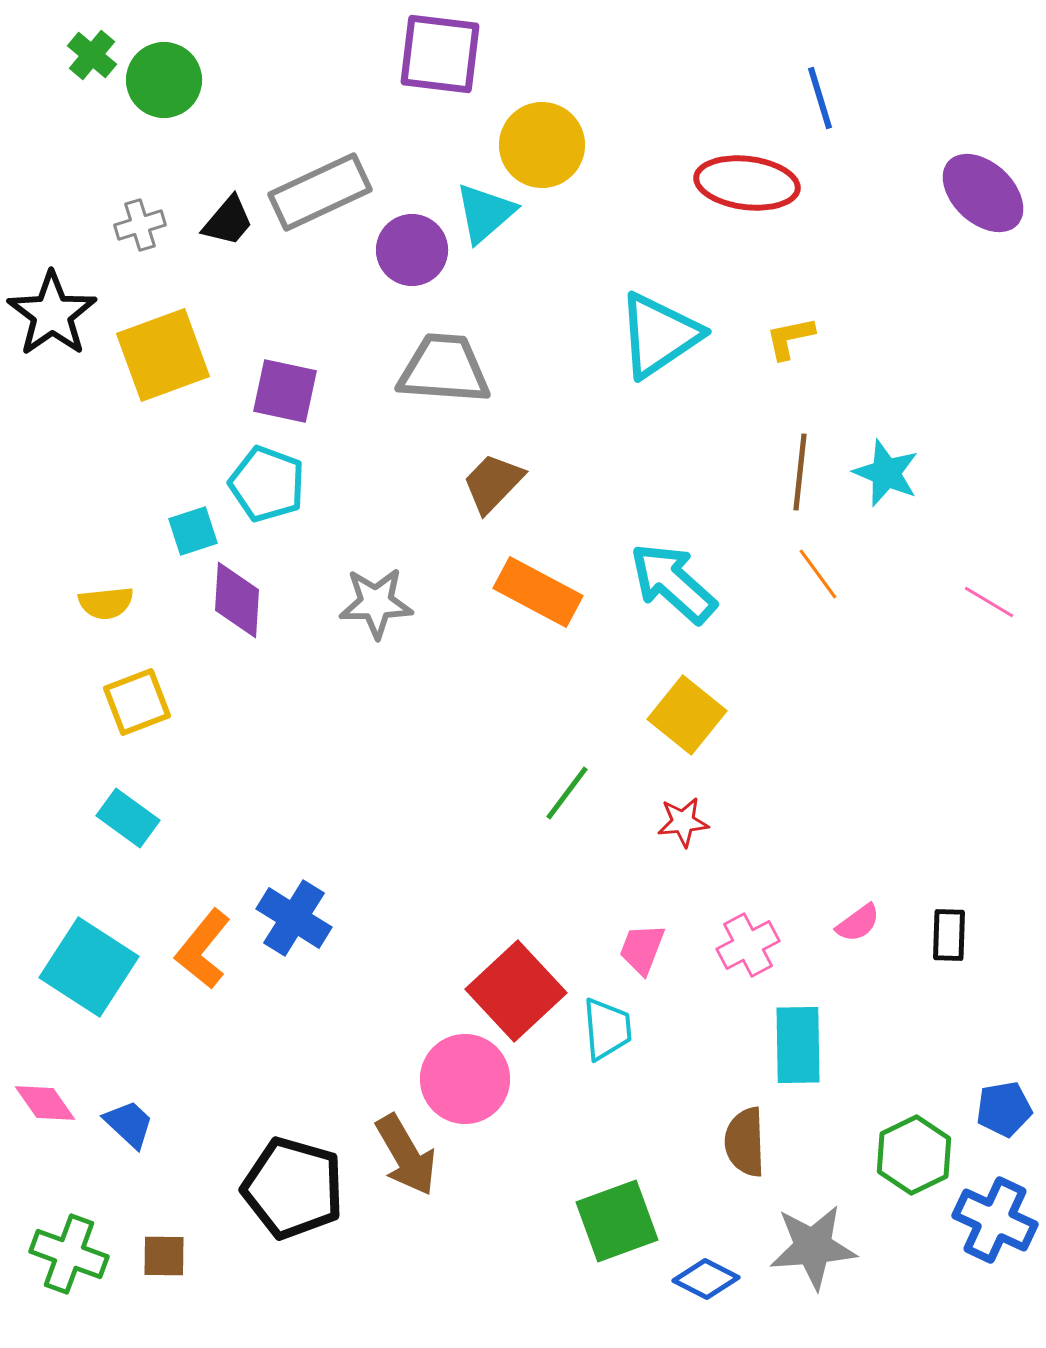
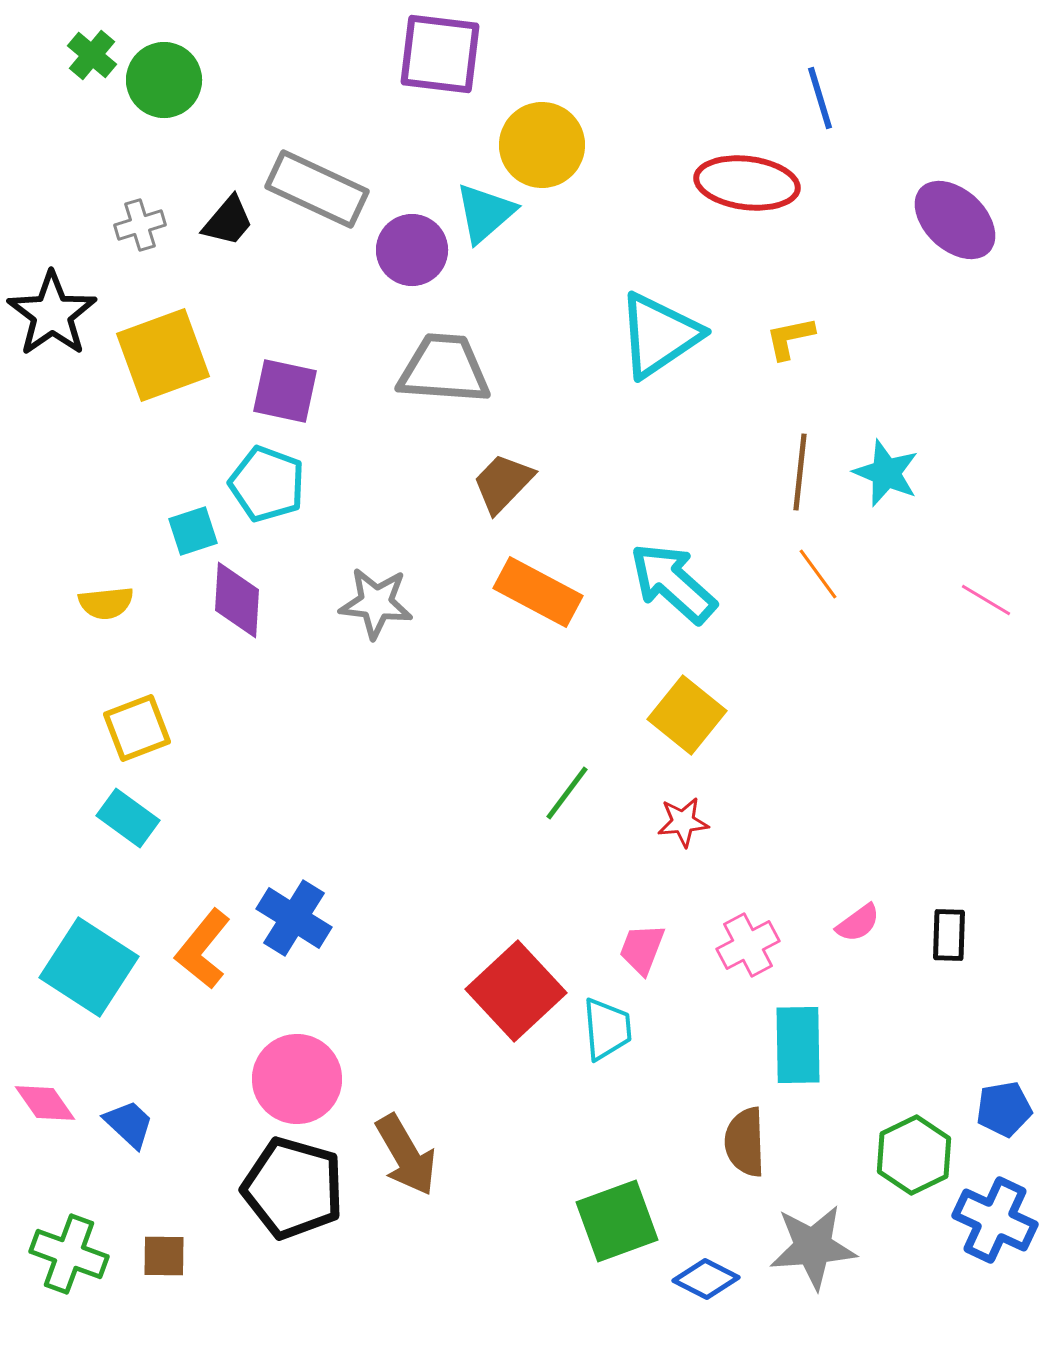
gray rectangle at (320, 192): moved 3 px left, 3 px up; rotated 50 degrees clockwise
purple ellipse at (983, 193): moved 28 px left, 27 px down
brown trapezoid at (493, 483): moved 10 px right
pink line at (989, 602): moved 3 px left, 2 px up
gray star at (376, 603): rotated 8 degrees clockwise
yellow square at (137, 702): moved 26 px down
pink circle at (465, 1079): moved 168 px left
